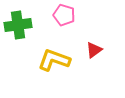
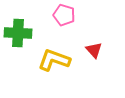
green cross: moved 8 px down; rotated 12 degrees clockwise
red triangle: rotated 36 degrees counterclockwise
